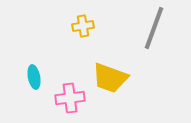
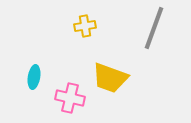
yellow cross: moved 2 px right
cyan ellipse: rotated 20 degrees clockwise
pink cross: rotated 20 degrees clockwise
